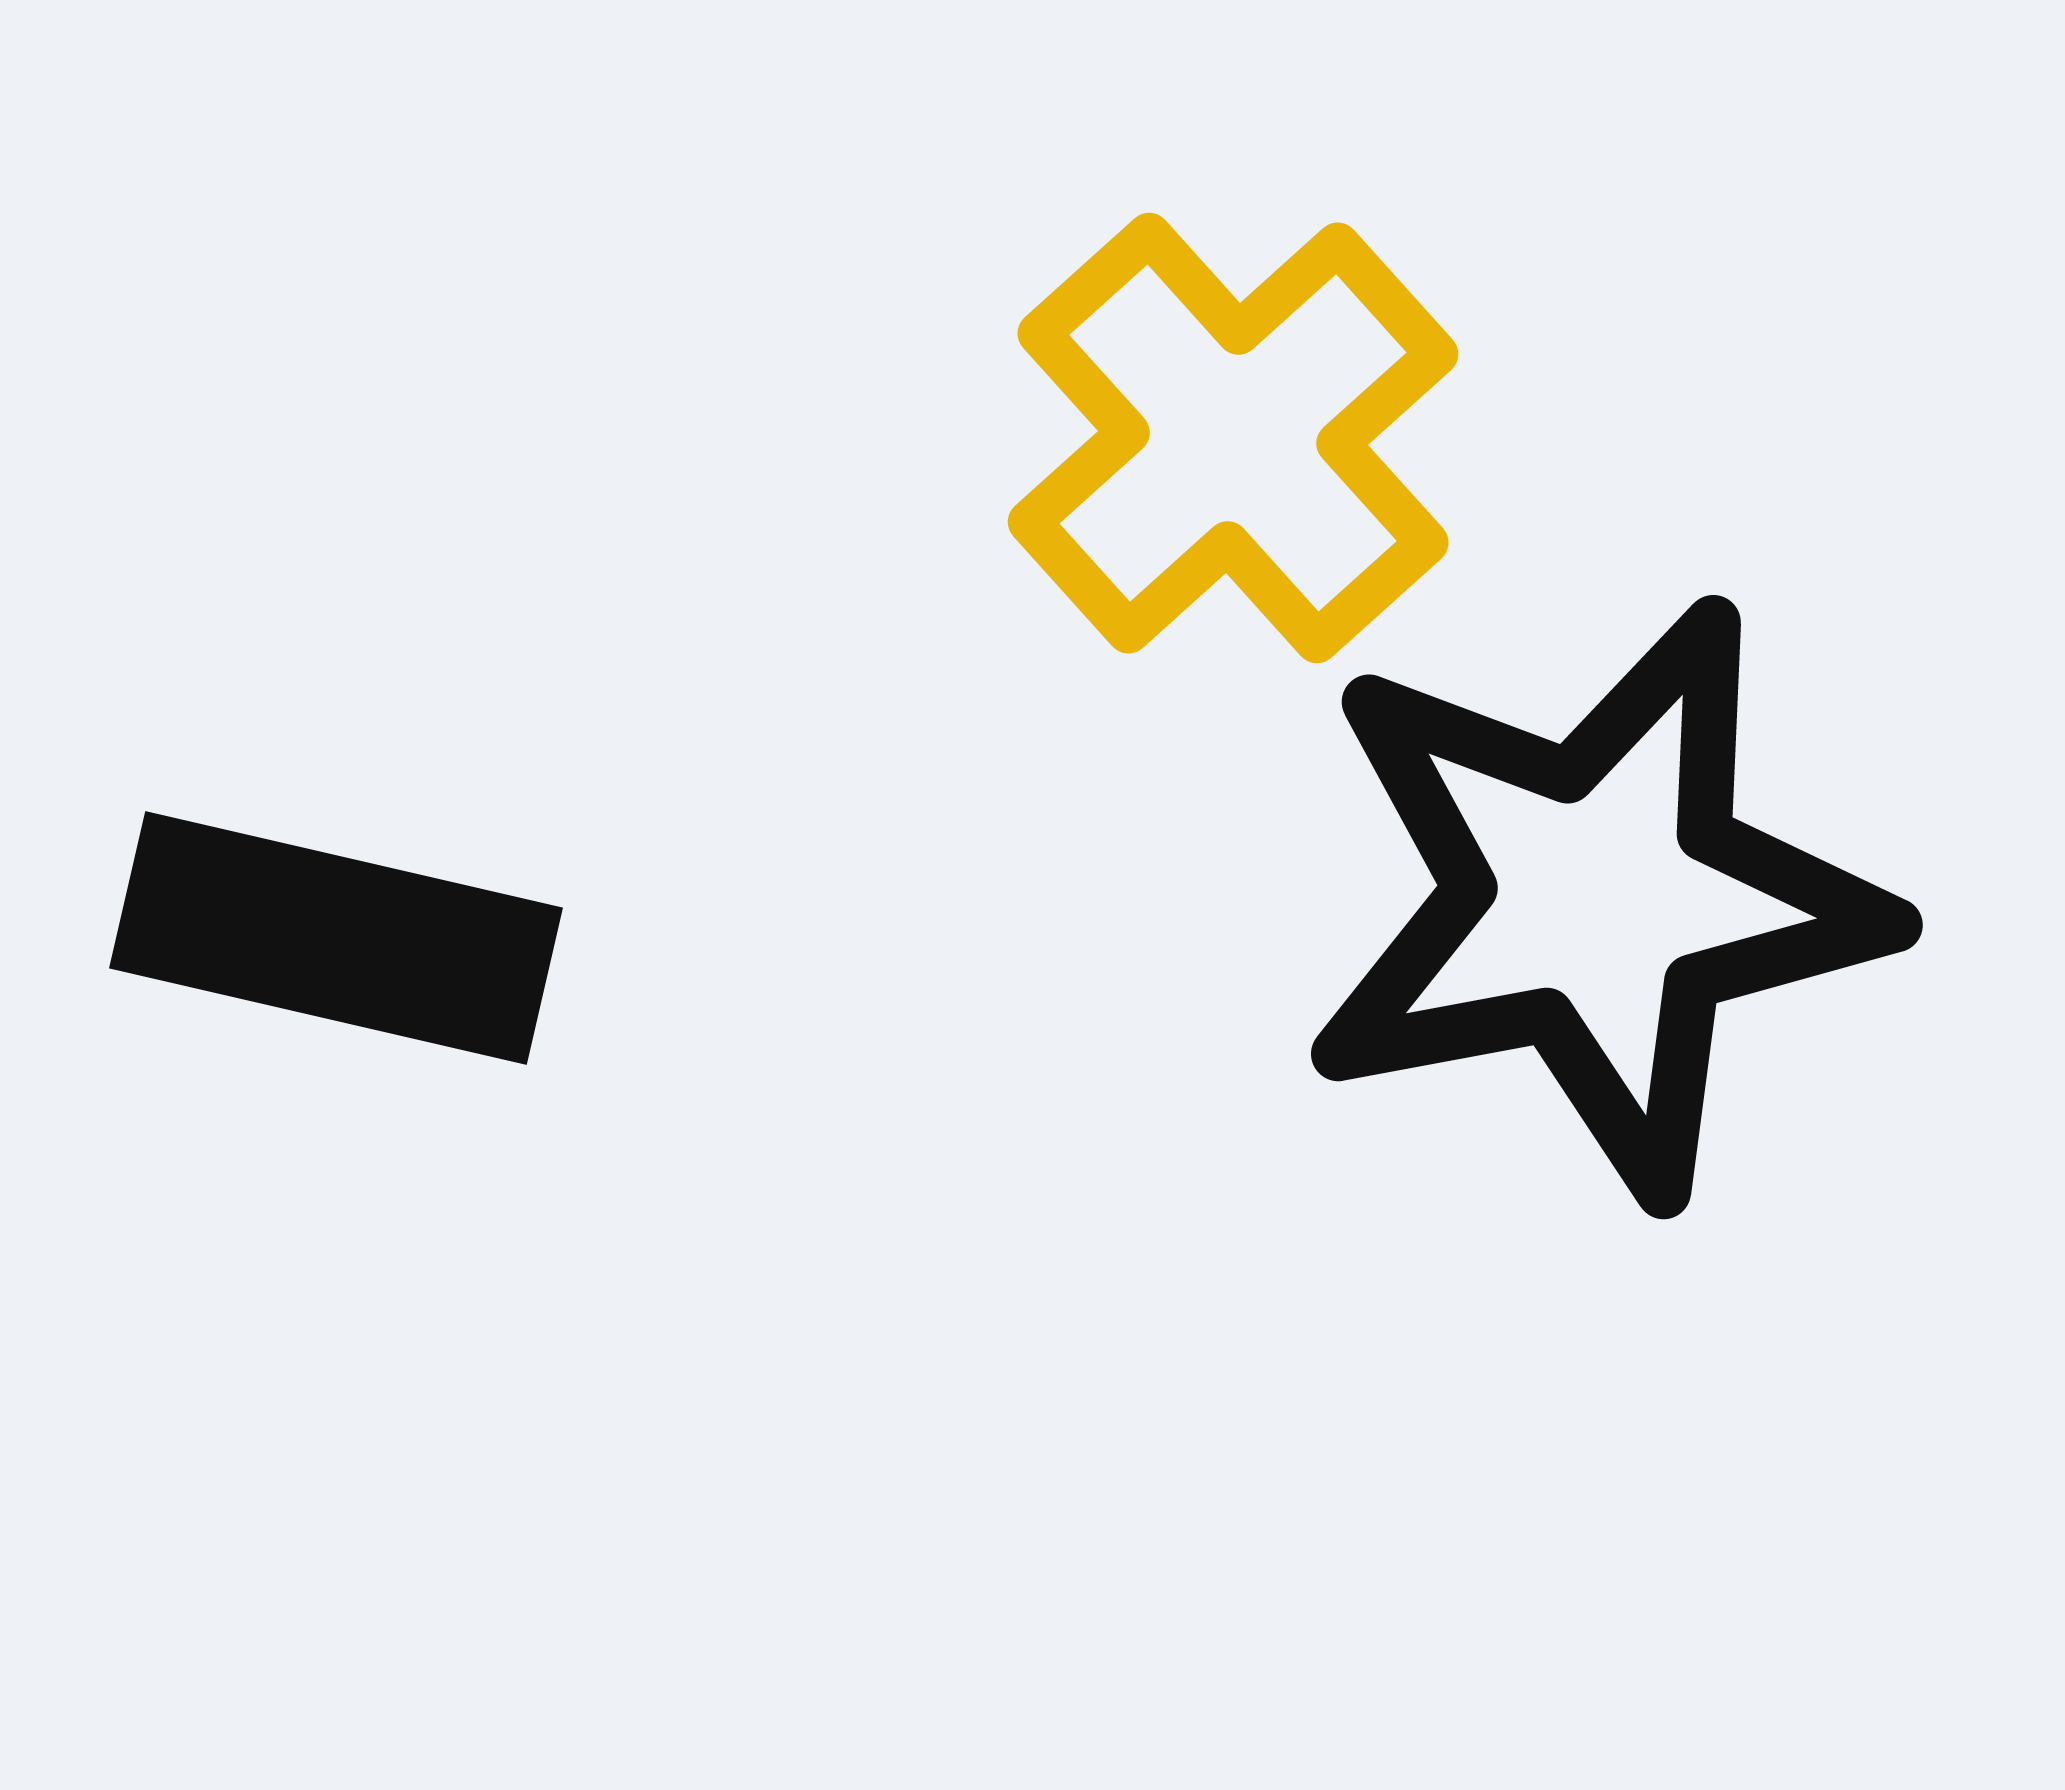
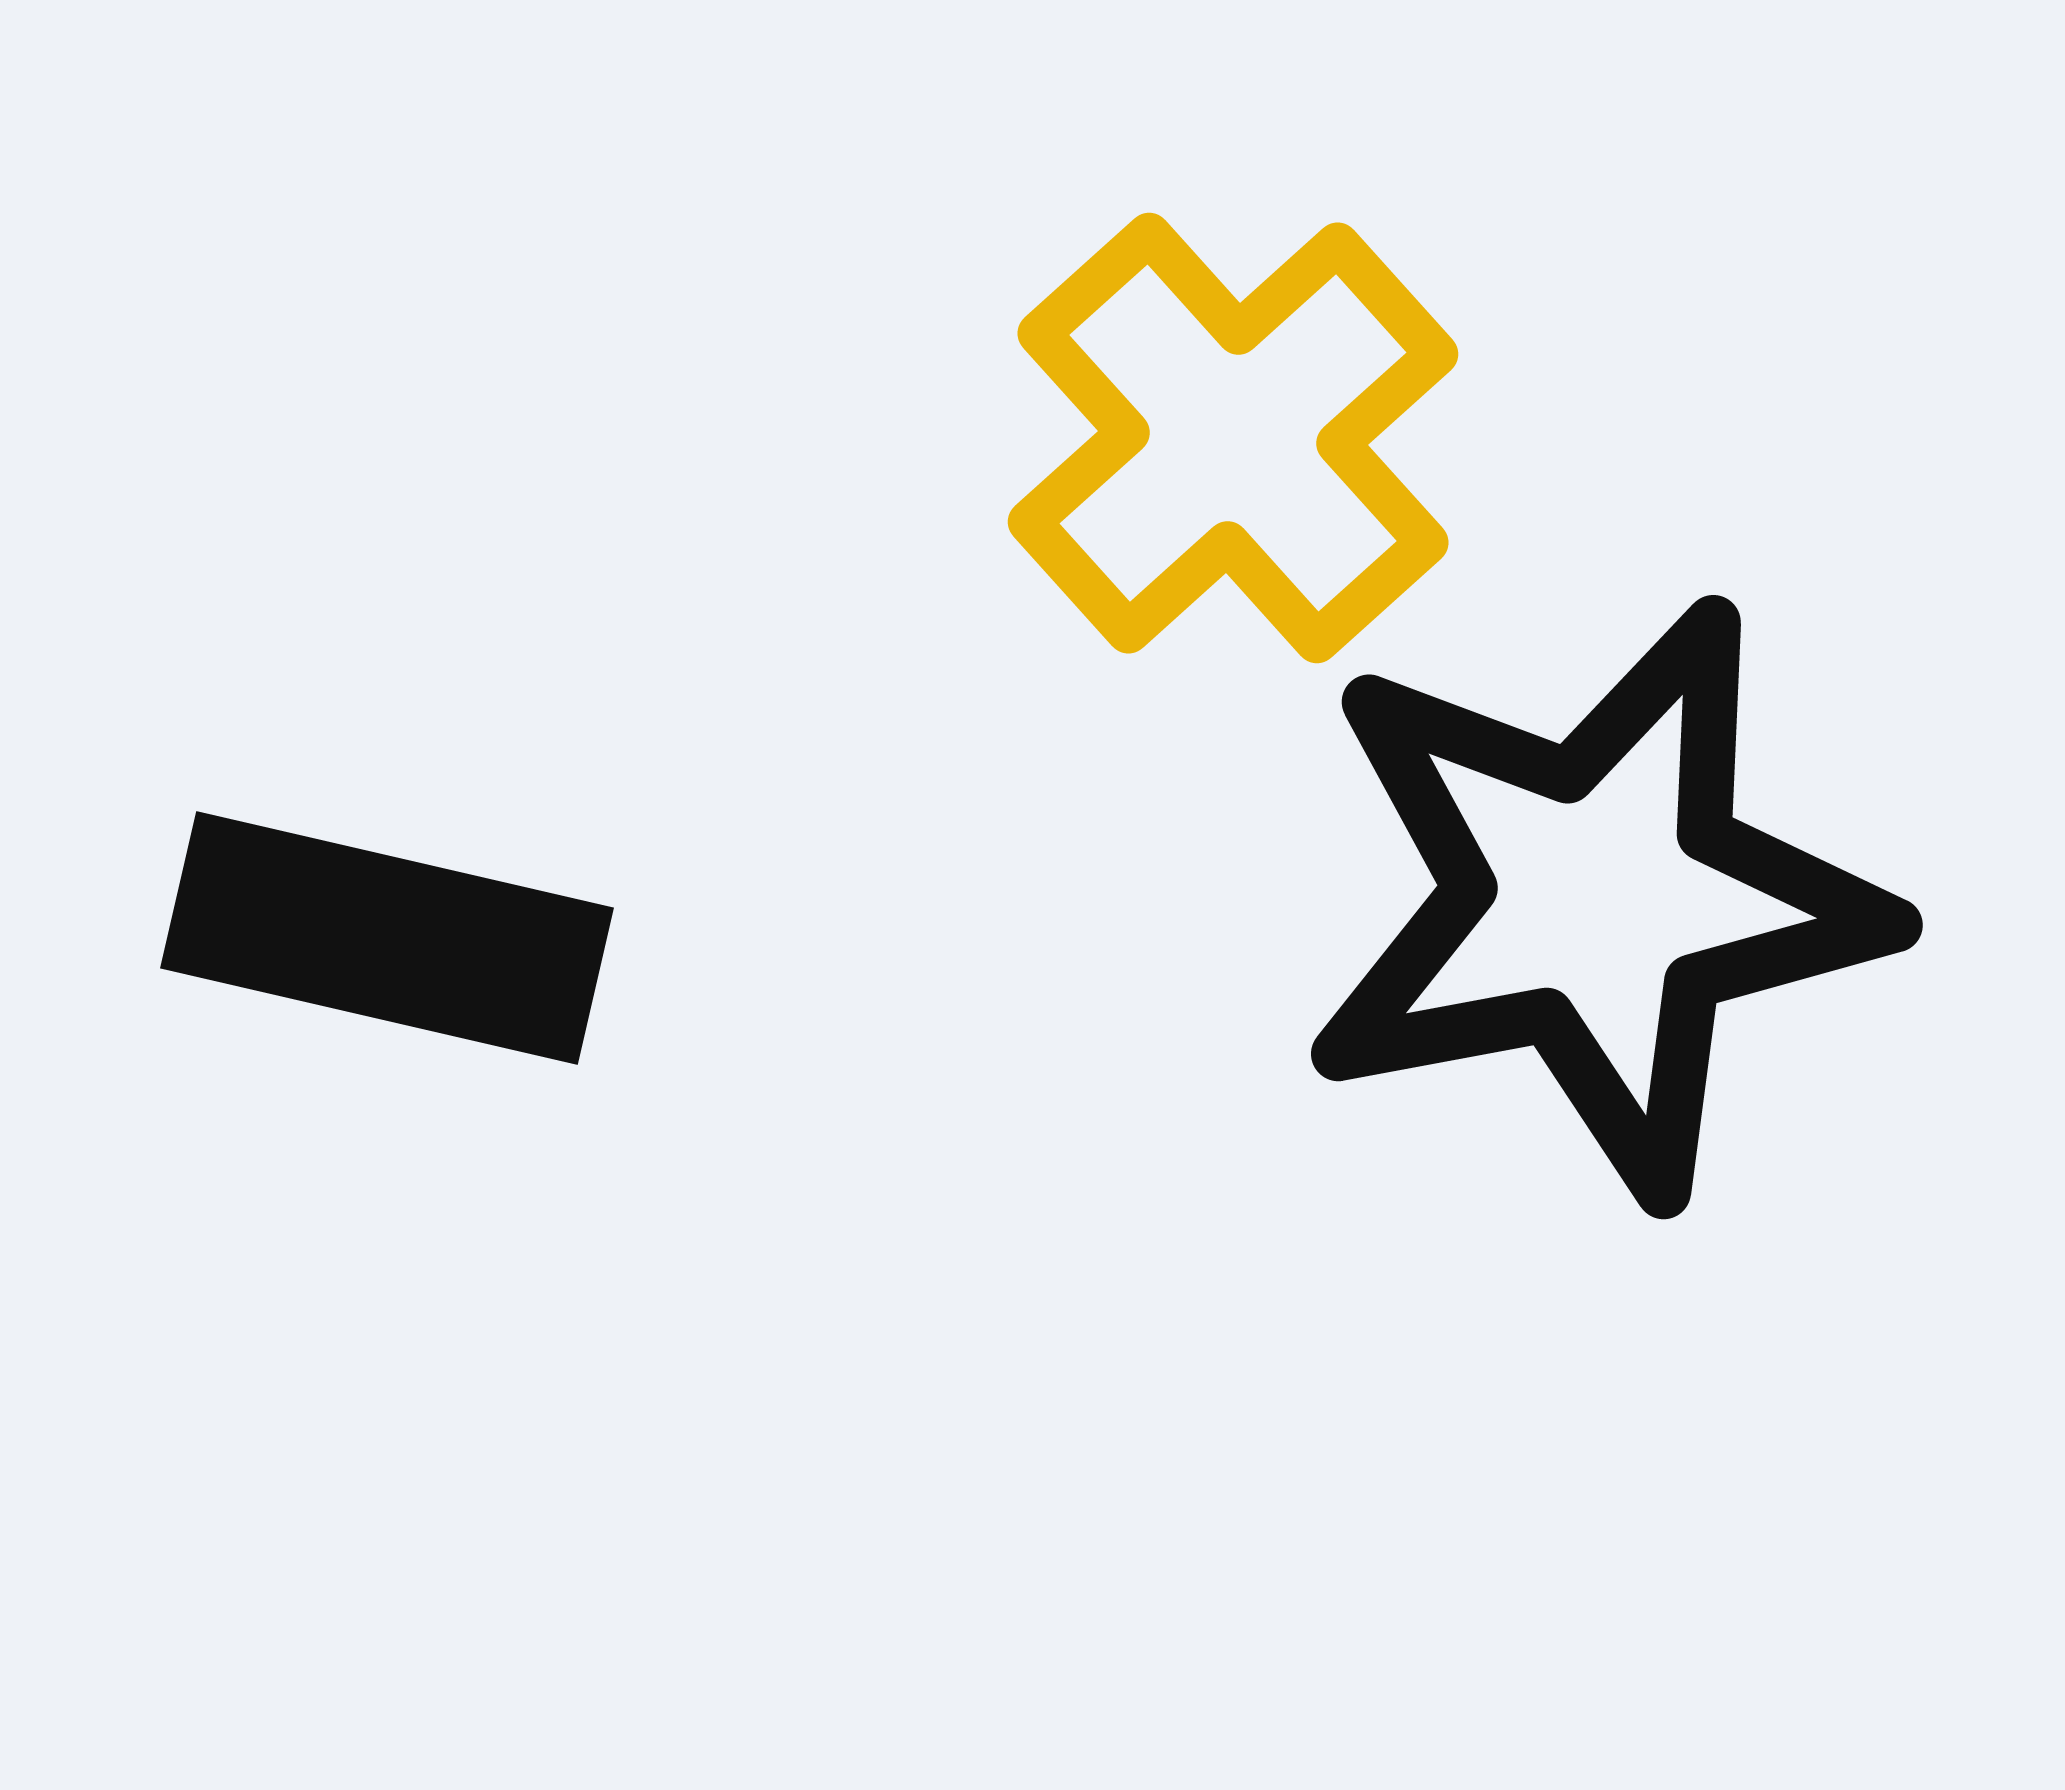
black rectangle: moved 51 px right
